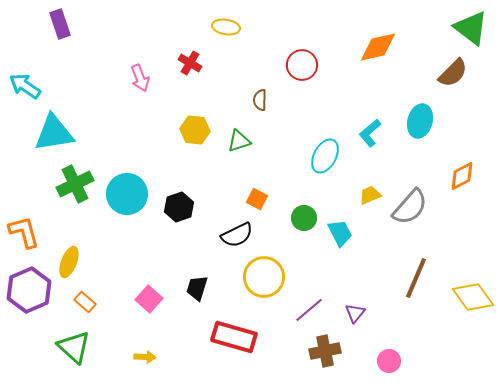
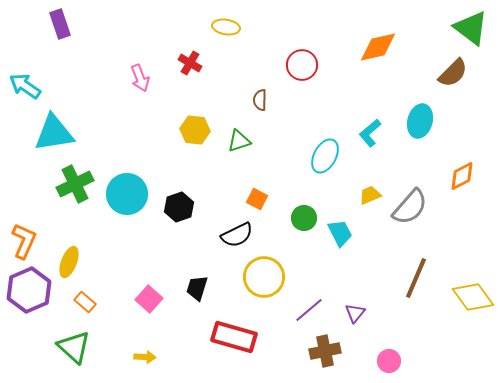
orange L-shape at (24, 232): moved 9 px down; rotated 39 degrees clockwise
